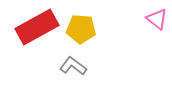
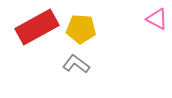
pink triangle: rotated 10 degrees counterclockwise
gray L-shape: moved 3 px right, 2 px up
